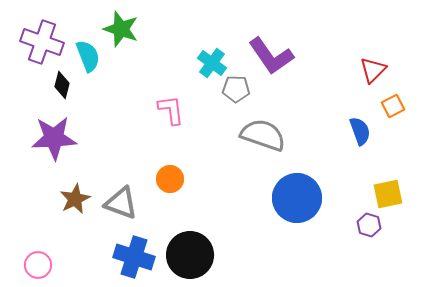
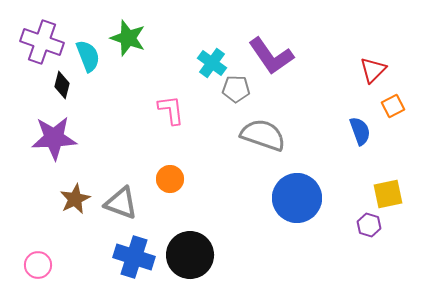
green star: moved 7 px right, 9 px down
